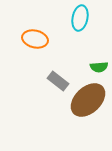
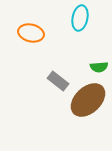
orange ellipse: moved 4 px left, 6 px up
